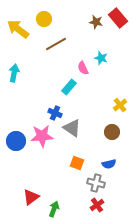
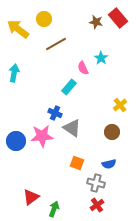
cyan star: rotated 16 degrees clockwise
